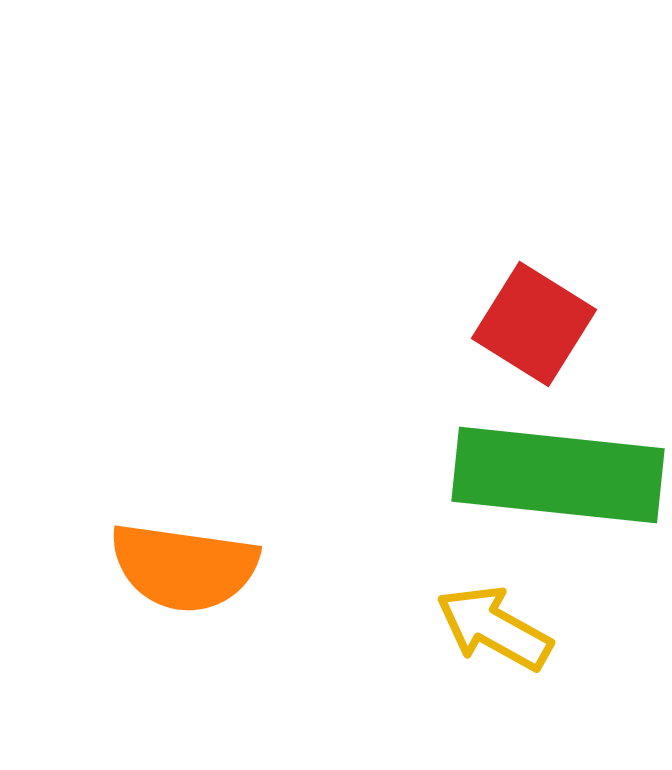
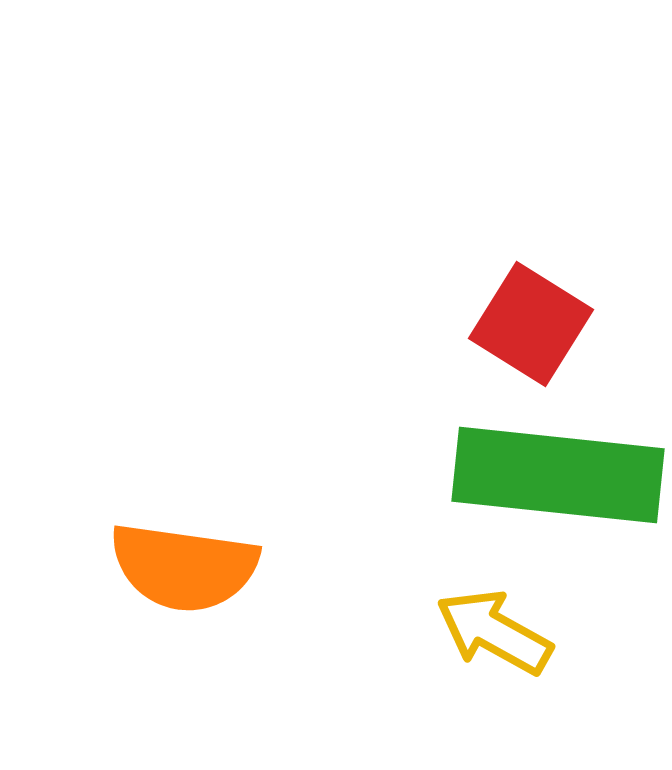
red square: moved 3 px left
yellow arrow: moved 4 px down
